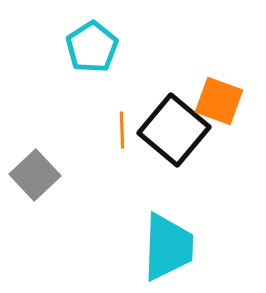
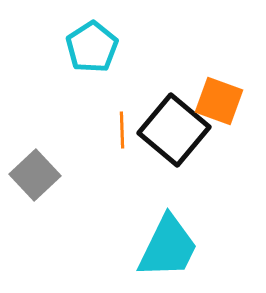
cyan trapezoid: rotated 24 degrees clockwise
